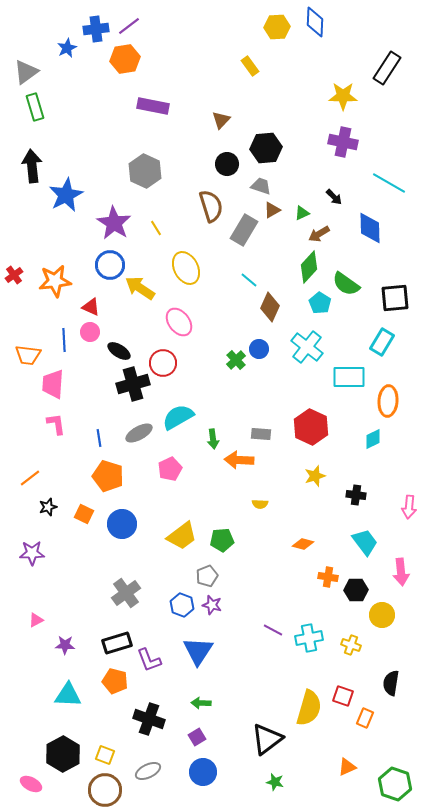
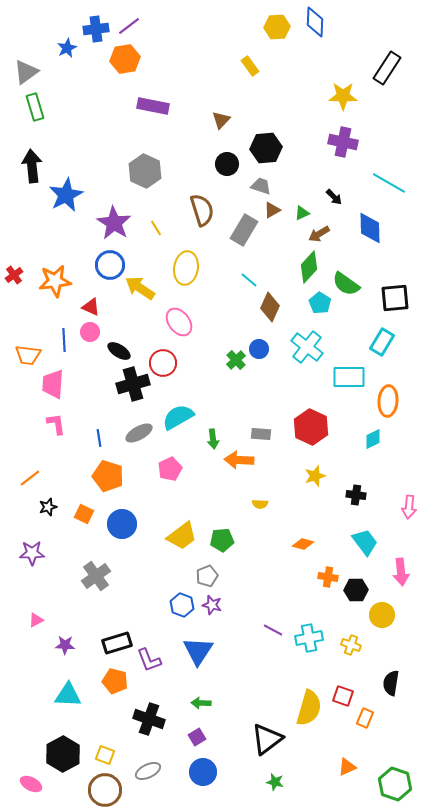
brown semicircle at (211, 206): moved 9 px left, 4 px down
yellow ellipse at (186, 268): rotated 36 degrees clockwise
gray cross at (126, 593): moved 30 px left, 17 px up
